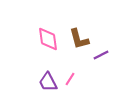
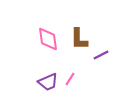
brown L-shape: rotated 15 degrees clockwise
purple trapezoid: rotated 85 degrees counterclockwise
